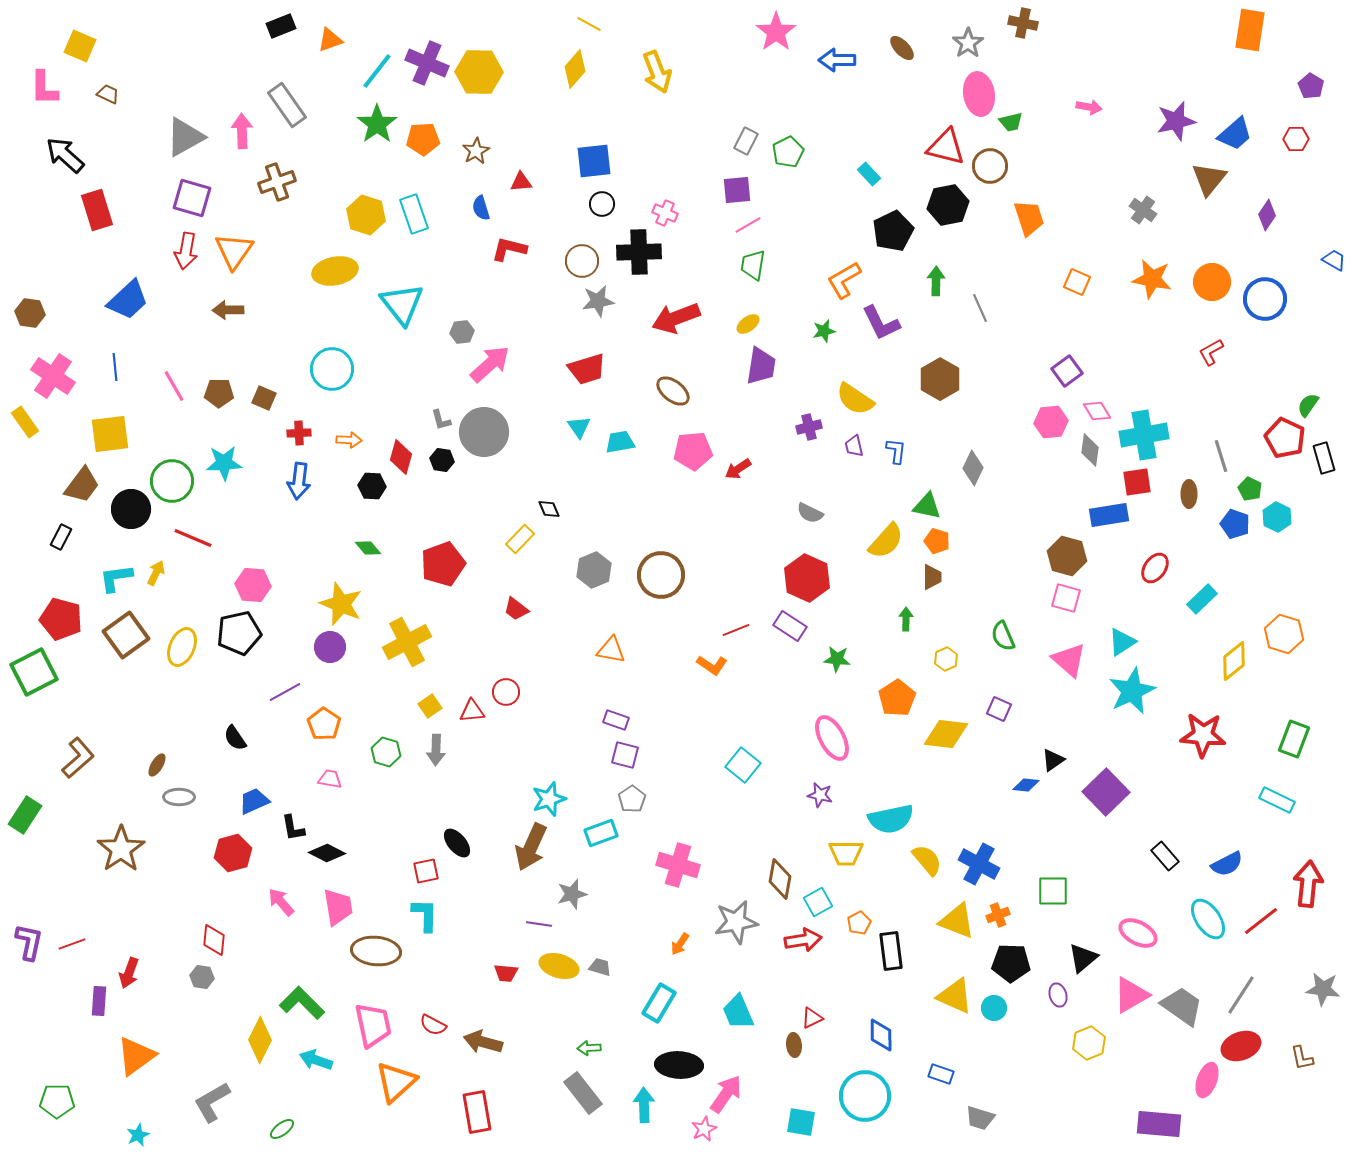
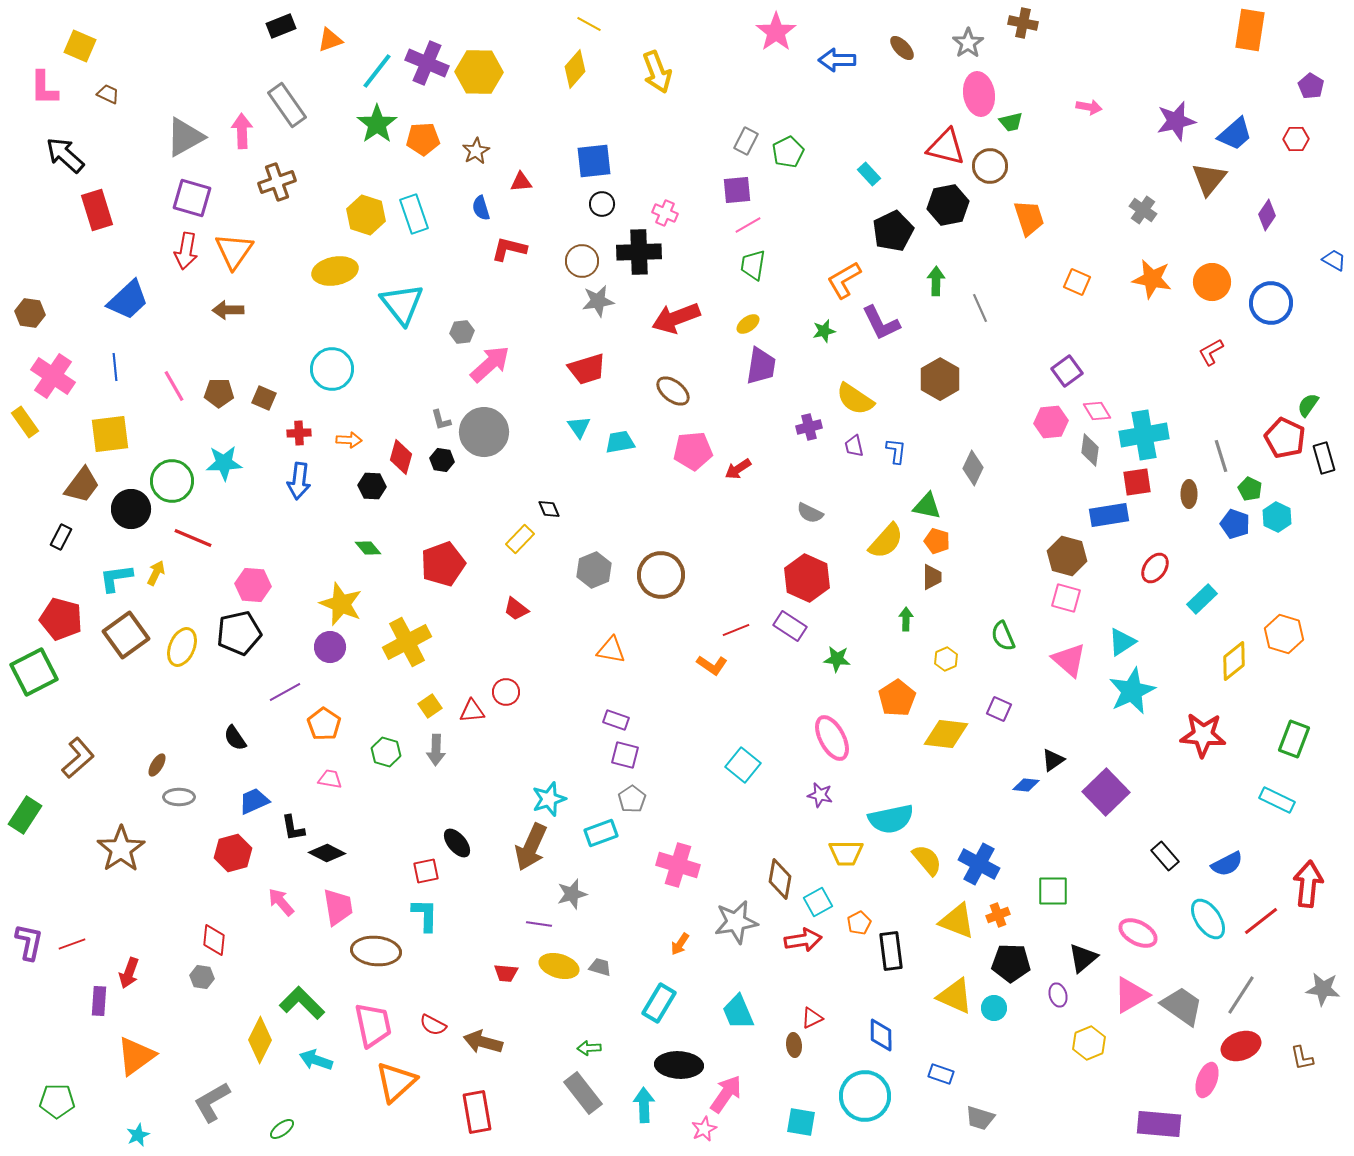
blue circle at (1265, 299): moved 6 px right, 4 px down
